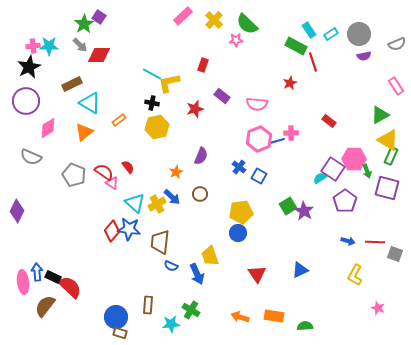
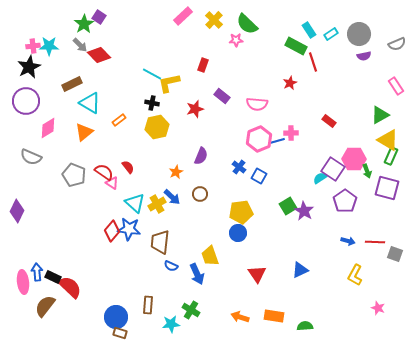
red diamond at (99, 55): rotated 45 degrees clockwise
